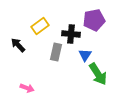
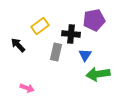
green arrow: rotated 115 degrees clockwise
